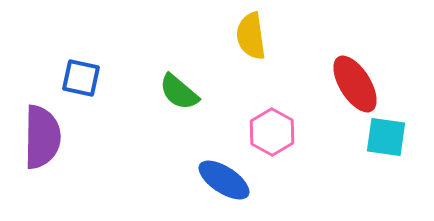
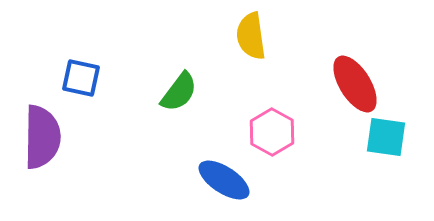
green semicircle: rotated 93 degrees counterclockwise
